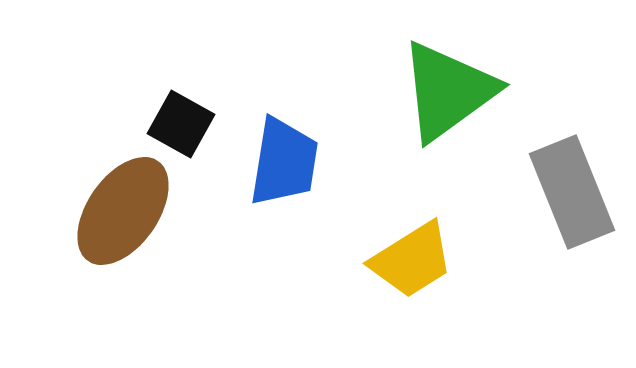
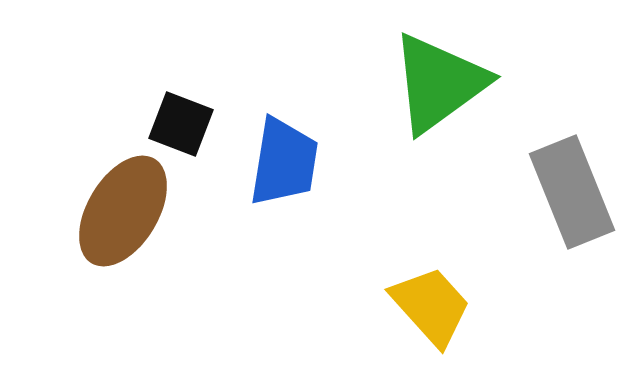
green triangle: moved 9 px left, 8 px up
black square: rotated 8 degrees counterclockwise
brown ellipse: rotated 4 degrees counterclockwise
yellow trapezoid: moved 19 px right, 46 px down; rotated 100 degrees counterclockwise
